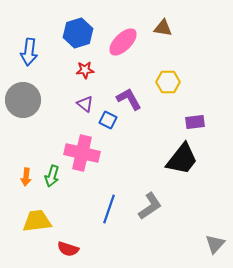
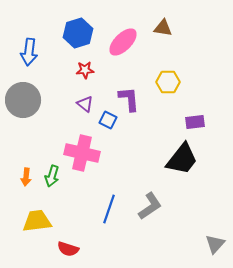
purple L-shape: rotated 24 degrees clockwise
